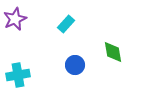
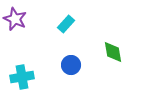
purple star: rotated 25 degrees counterclockwise
blue circle: moved 4 px left
cyan cross: moved 4 px right, 2 px down
